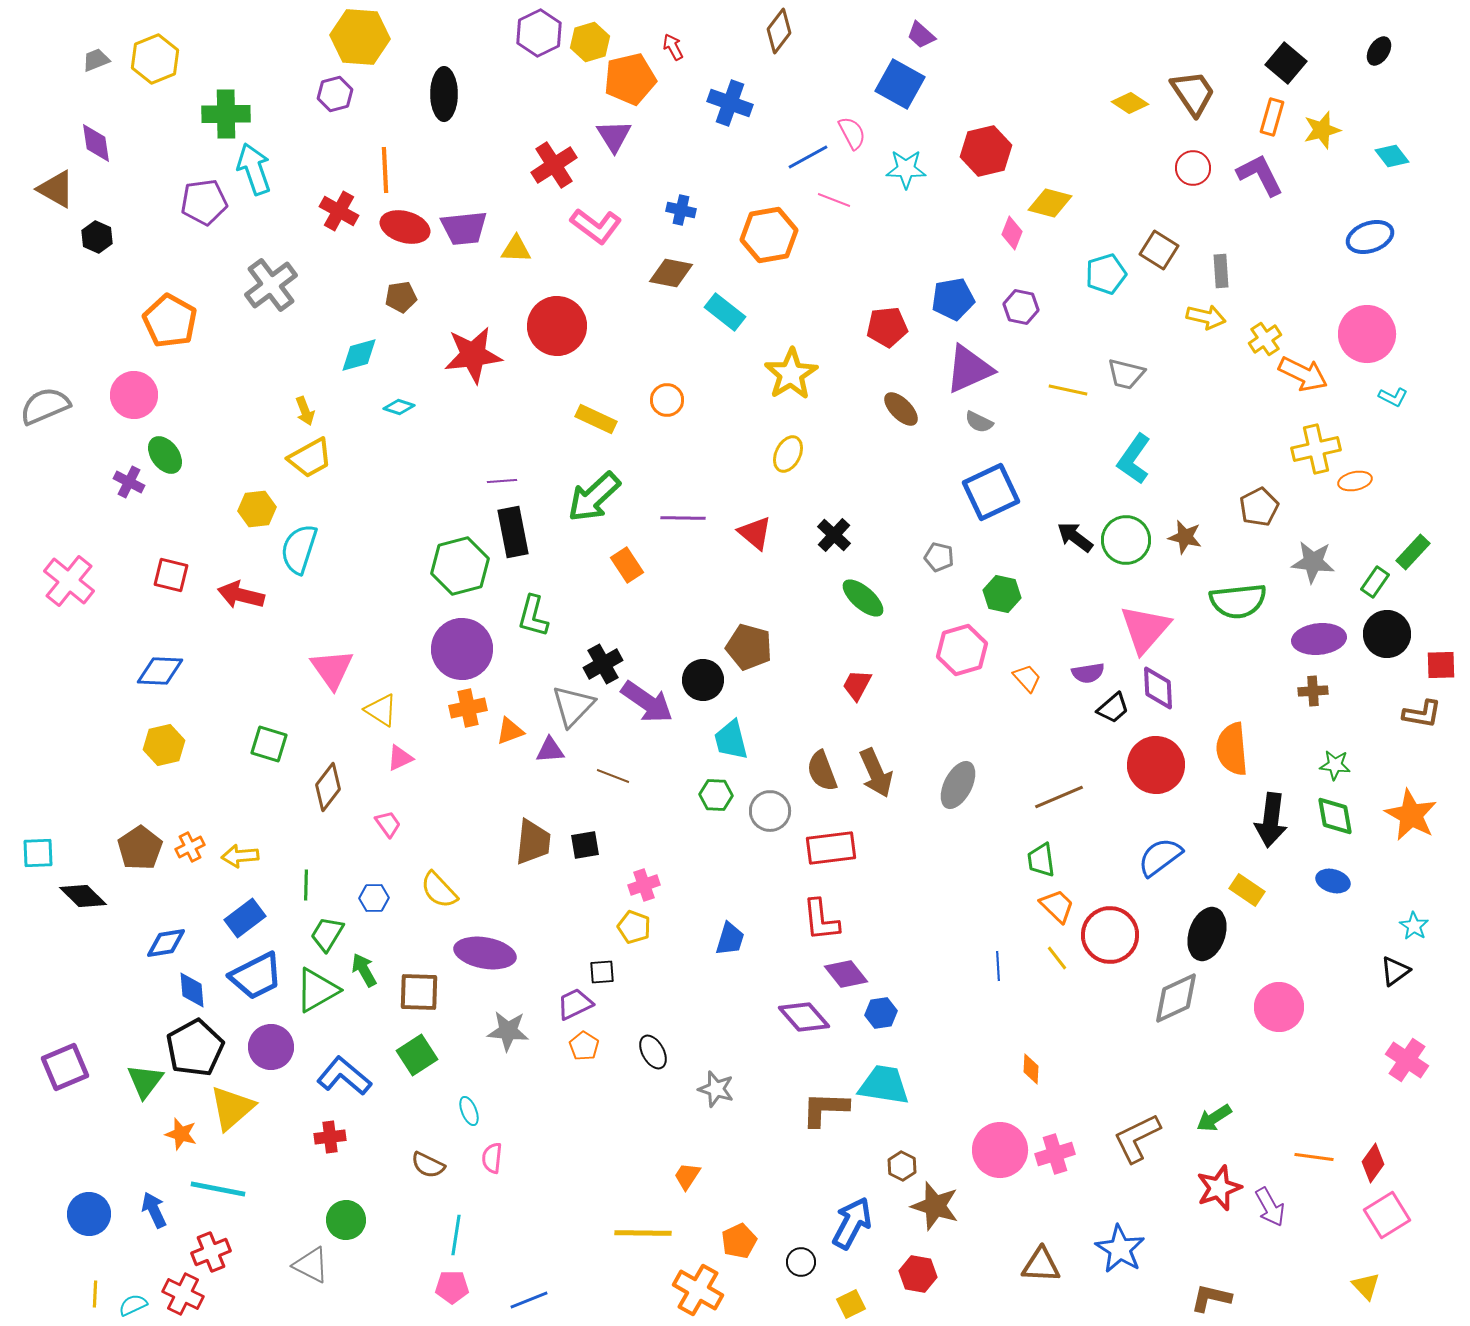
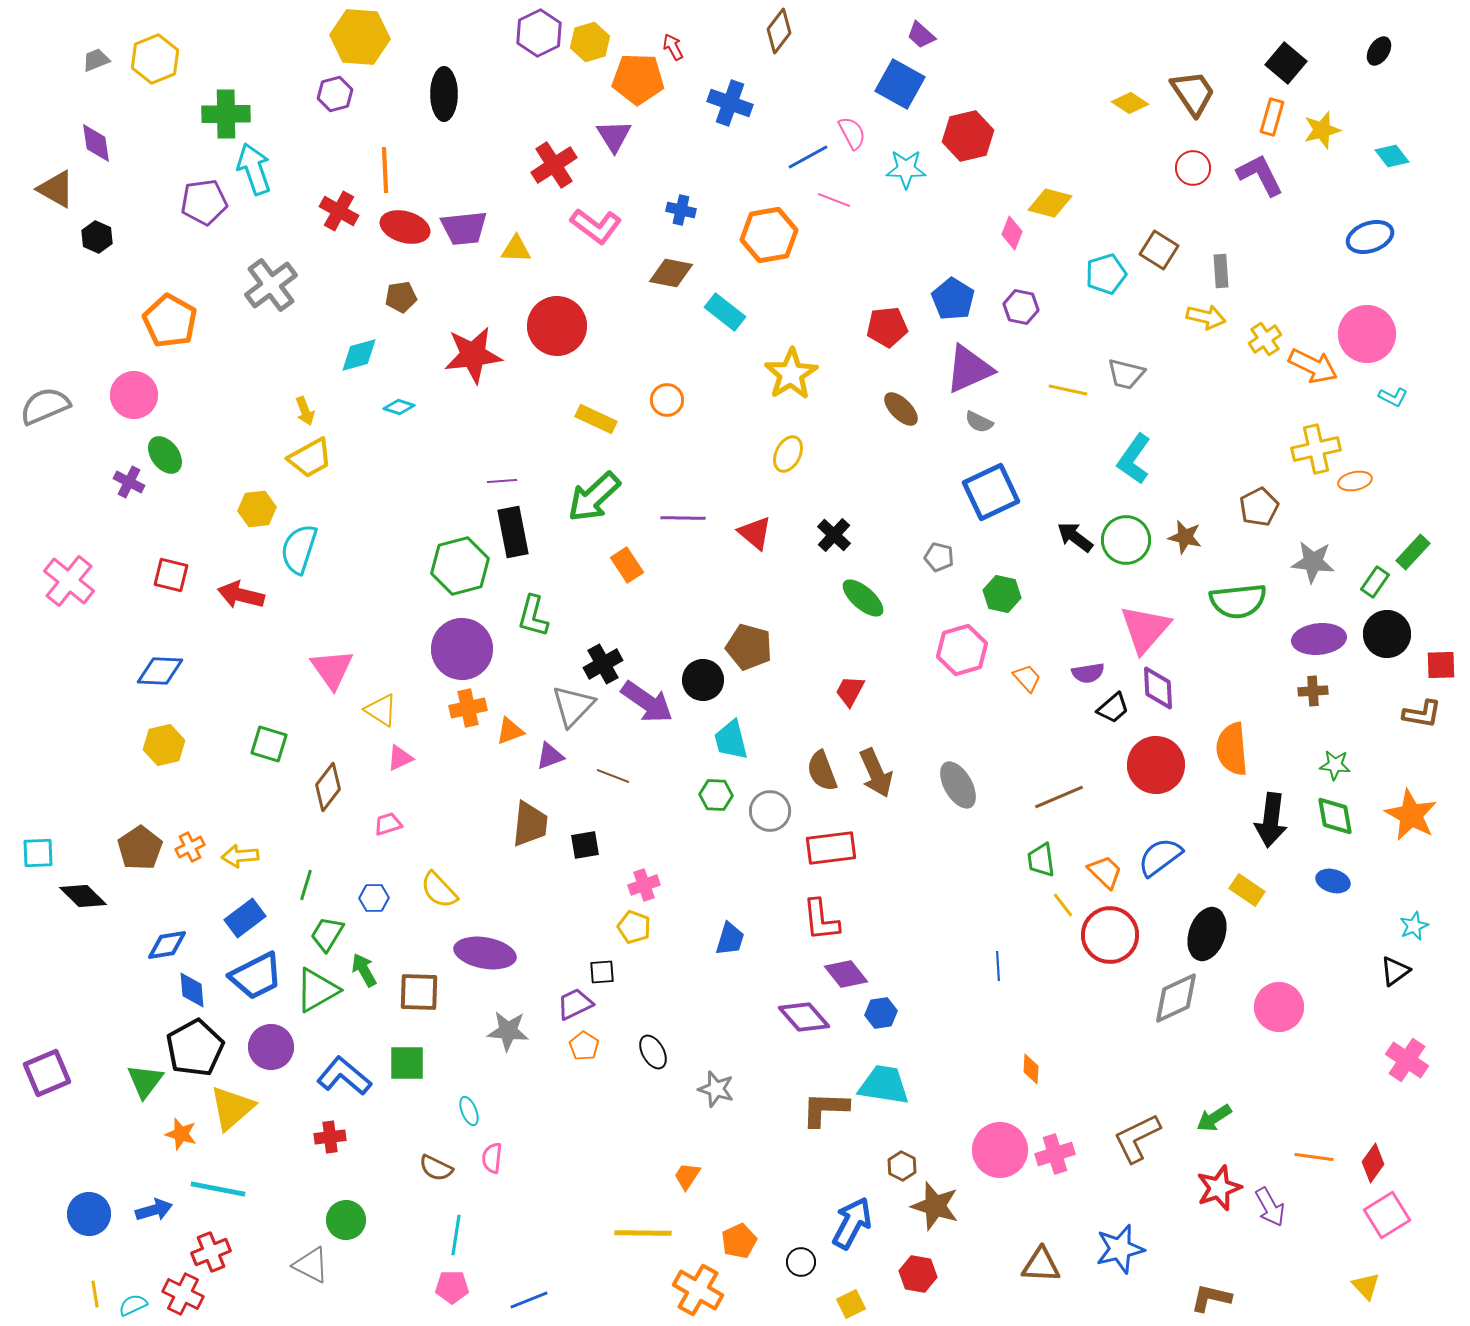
orange pentagon at (630, 79): moved 8 px right; rotated 15 degrees clockwise
red hexagon at (986, 151): moved 18 px left, 15 px up
blue pentagon at (953, 299): rotated 30 degrees counterclockwise
orange arrow at (1303, 374): moved 10 px right, 8 px up
red trapezoid at (857, 685): moved 7 px left, 6 px down
purple triangle at (550, 750): moved 6 px down; rotated 16 degrees counterclockwise
gray ellipse at (958, 785): rotated 57 degrees counterclockwise
pink trapezoid at (388, 824): rotated 72 degrees counterclockwise
brown trapezoid at (533, 842): moved 3 px left, 18 px up
green line at (306, 885): rotated 16 degrees clockwise
orange trapezoid at (1057, 906): moved 48 px right, 34 px up
cyan star at (1414, 926): rotated 16 degrees clockwise
blue diamond at (166, 943): moved 1 px right, 2 px down
yellow line at (1057, 958): moved 6 px right, 53 px up
green square at (417, 1055): moved 10 px left, 8 px down; rotated 33 degrees clockwise
purple square at (65, 1067): moved 18 px left, 6 px down
brown semicircle at (428, 1165): moved 8 px right, 3 px down
blue arrow at (154, 1210): rotated 99 degrees clockwise
blue star at (1120, 1249): rotated 27 degrees clockwise
yellow line at (95, 1294): rotated 12 degrees counterclockwise
